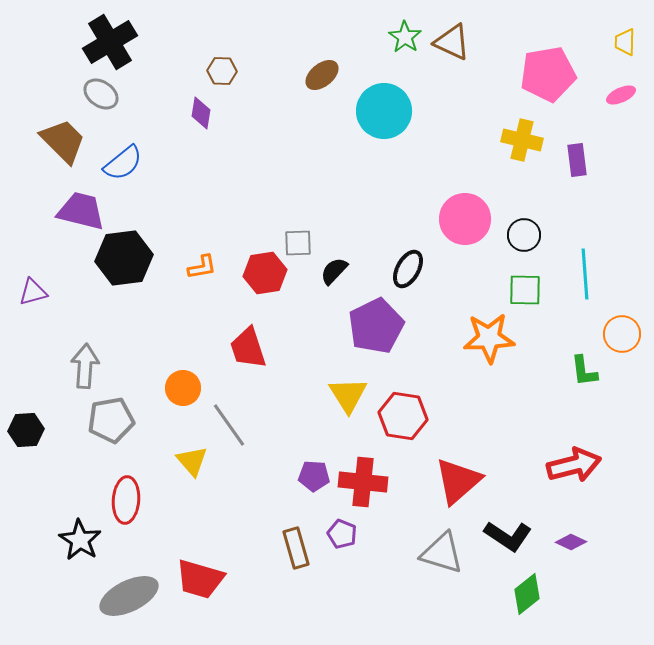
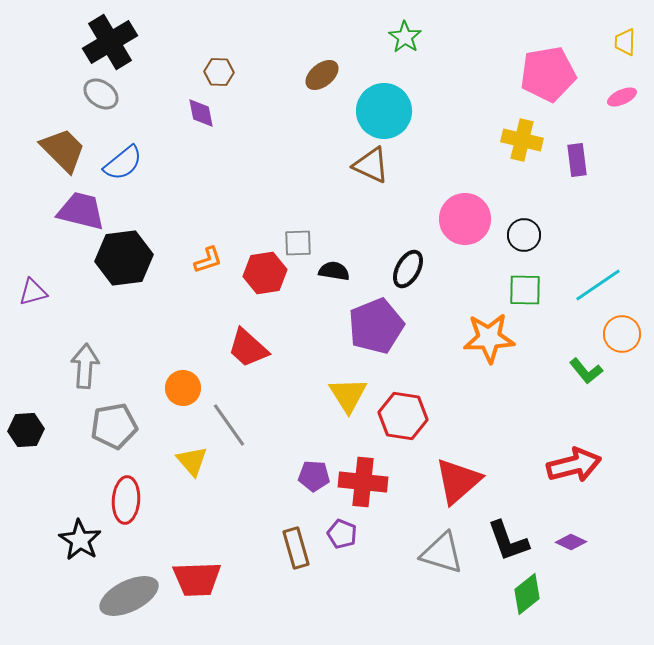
brown triangle at (452, 42): moved 81 px left, 123 px down
brown hexagon at (222, 71): moved 3 px left, 1 px down
pink ellipse at (621, 95): moved 1 px right, 2 px down
purple diamond at (201, 113): rotated 20 degrees counterclockwise
brown trapezoid at (63, 141): moved 9 px down
orange L-shape at (202, 267): moved 6 px right, 7 px up; rotated 8 degrees counterclockwise
black semicircle at (334, 271): rotated 56 degrees clockwise
cyan line at (585, 274): moved 13 px right, 11 px down; rotated 60 degrees clockwise
purple pentagon at (376, 326): rotated 4 degrees clockwise
red trapezoid at (248, 348): rotated 30 degrees counterclockwise
green L-shape at (584, 371): moved 2 px right; rotated 32 degrees counterclockwise
gray pentagon at (111, 420): moved 3 px right, 6 px down
black L-shape at (508, 536): moved 5 px down; rotated 36 degrees clockwise
red trapezoid at (200, 579): moved 3 px left; rotated 18 degrees counterclockwise
